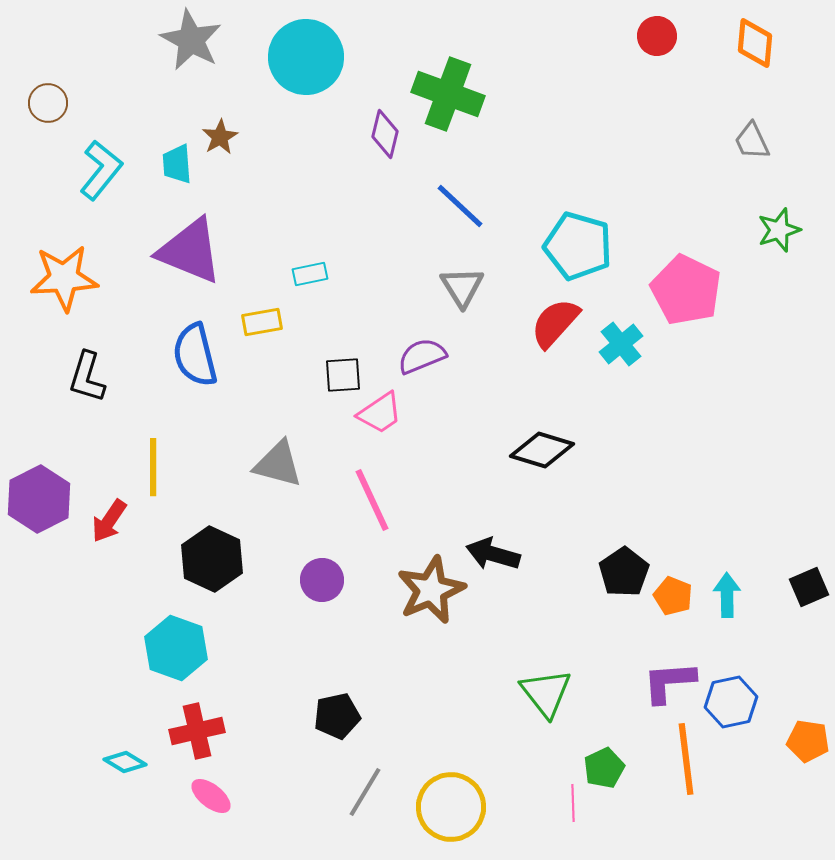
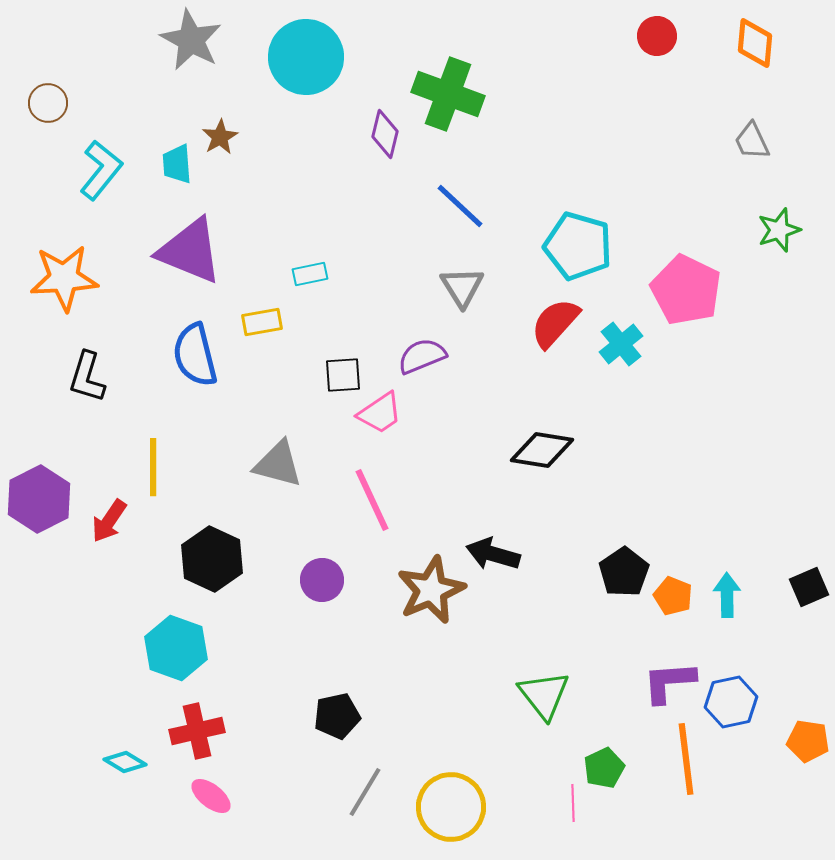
black diamond at (542, 450): rotated 8 degrees counterclockwise
green triangle at (546, 693): moved 2 px left, 2 px down
